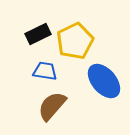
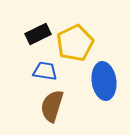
yellow pentagon: moved 2 px down
blue ellipse: rotated 33 degrees clockwise
brown semicircle: rotated 24 degrees counterclockwise
